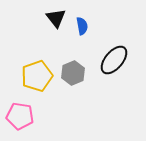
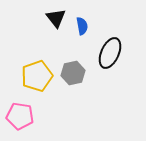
black ellipse: moved 4 px left, 7 px up; rotated 16 degrees counterclockwise
gray hexagon: rotated 10 degrees clockwise
